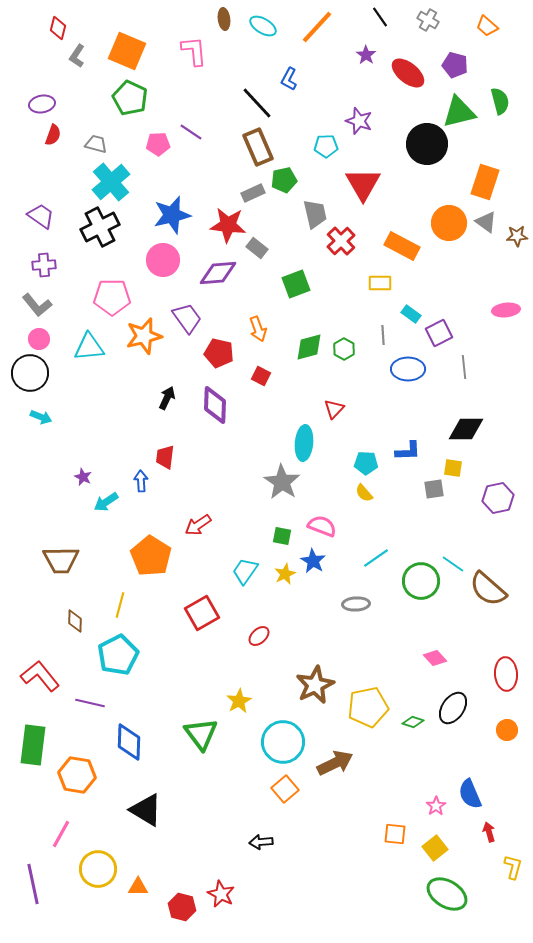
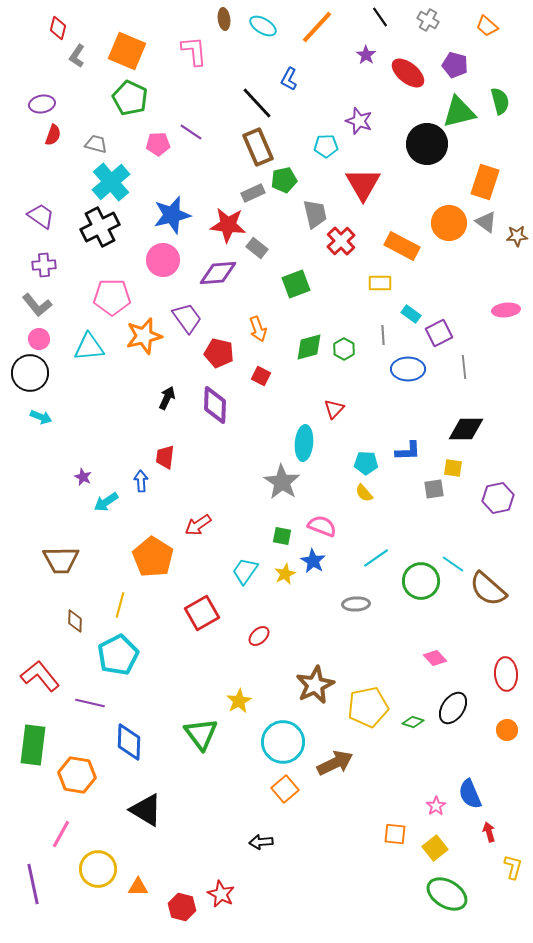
orange pentagon at (151, 556): moved 2 px right, 1 px down
